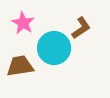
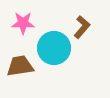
pink star: rotated 30 degrees counterclockwise
brown L-shape: moved 1 px right, 1 px up; rotated 15 degrees counterclockwise
